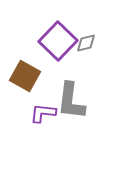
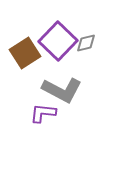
brown square: moved 23 px up; rotated 28 degrees clockwise
gray L-shape: moved 9 px left, 11 px up; rotated 69 degrees counterclockwise
